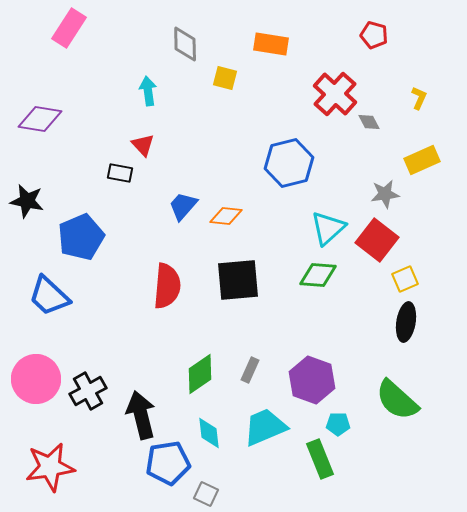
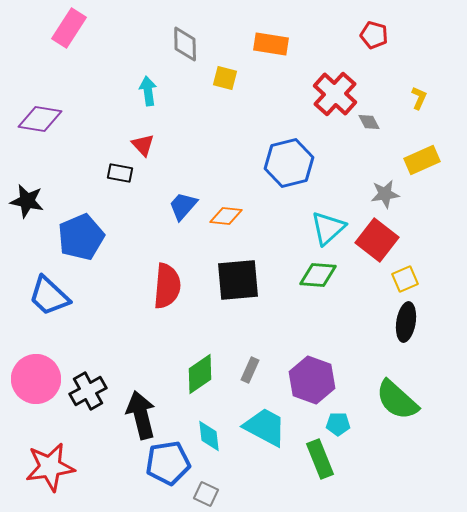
cyan trapezoid at (265, 427): rotated 51 degrees clockwise
cyan diamond at (209, 433): moved 3 px down
